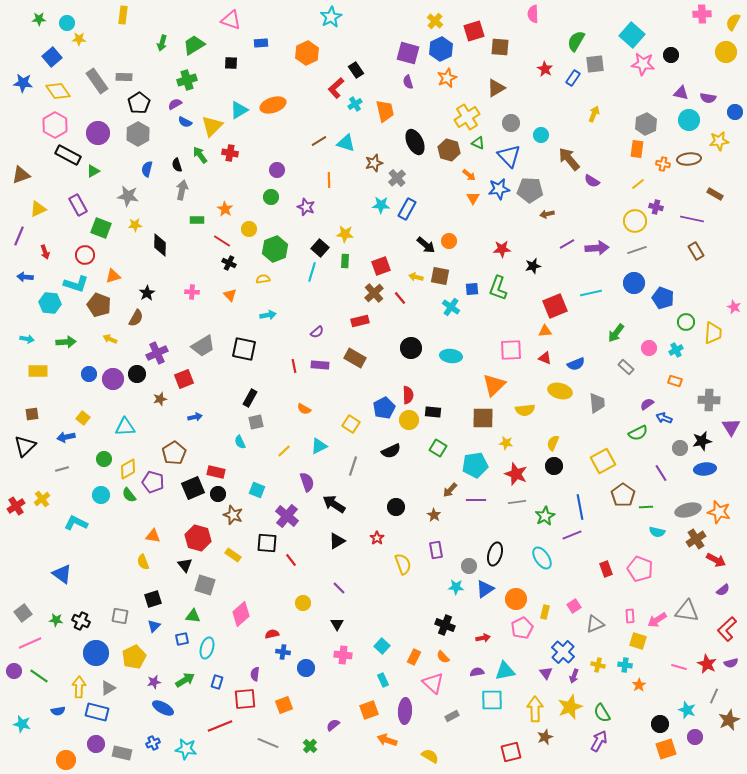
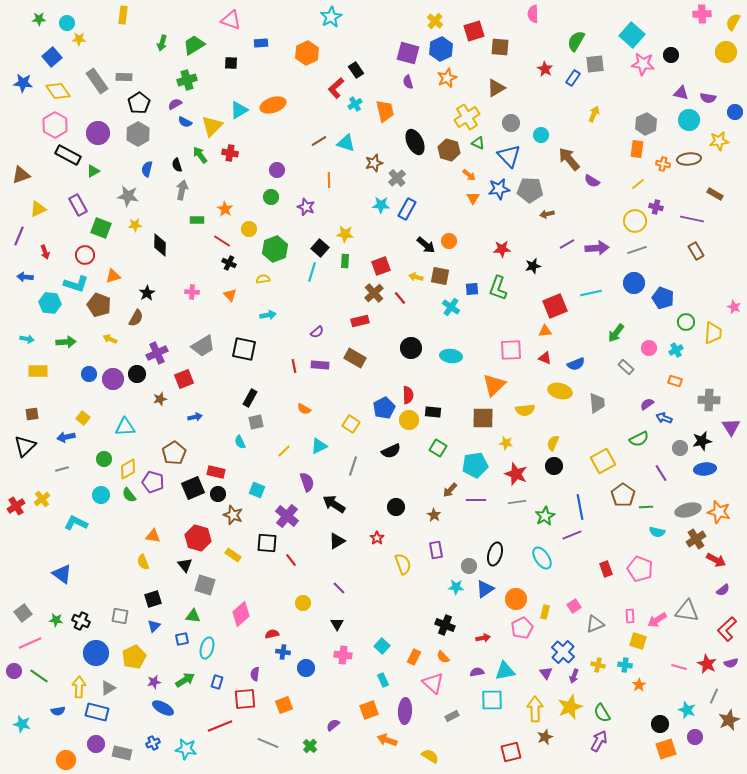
green semicircle at (638, 433): moved 1 px right, 6 px down
